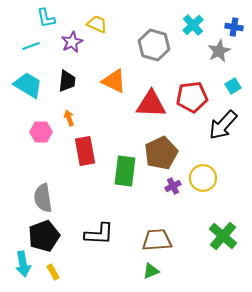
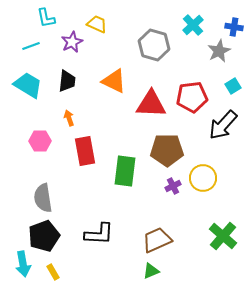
pink hexagon: moved 1 px left, 9 px down
brown pentagon: moved 6 px right, 3 px up; rotated 24 degrees clockwise
brown trapezoid: rotated 20 degrees counterclockwise
